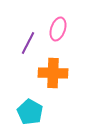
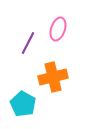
orange cross: moved 4 px down; rotated 16 degrees counterclockwise
cyan pentagon: moved 7 px left, 8 px up
